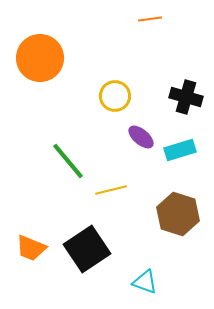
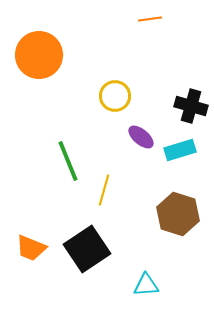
orange circle: moved 1 px left, 3 px up
black cross: moved 5 px right, 9 px down
green line: rotated 18 degrees clockwise
yellow line: moved 7 px left; rotated 60 degrees counterclockwise
cyan triangle: moved 1 px right, 3 px down; rotated 24 degrees counterclockwise
